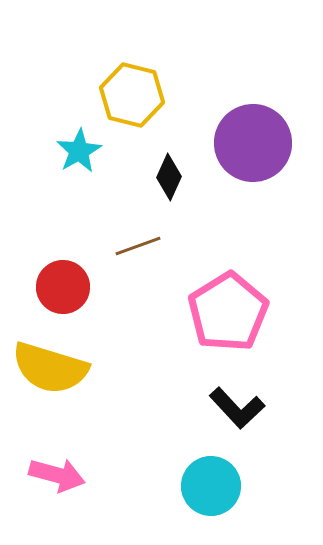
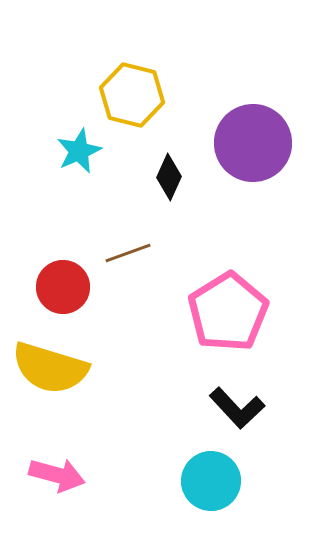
cyan star: rotated 6 degrees clockwise
brown line: moved 10 px left, 7 px down
cyan circle: moved 5 px up
